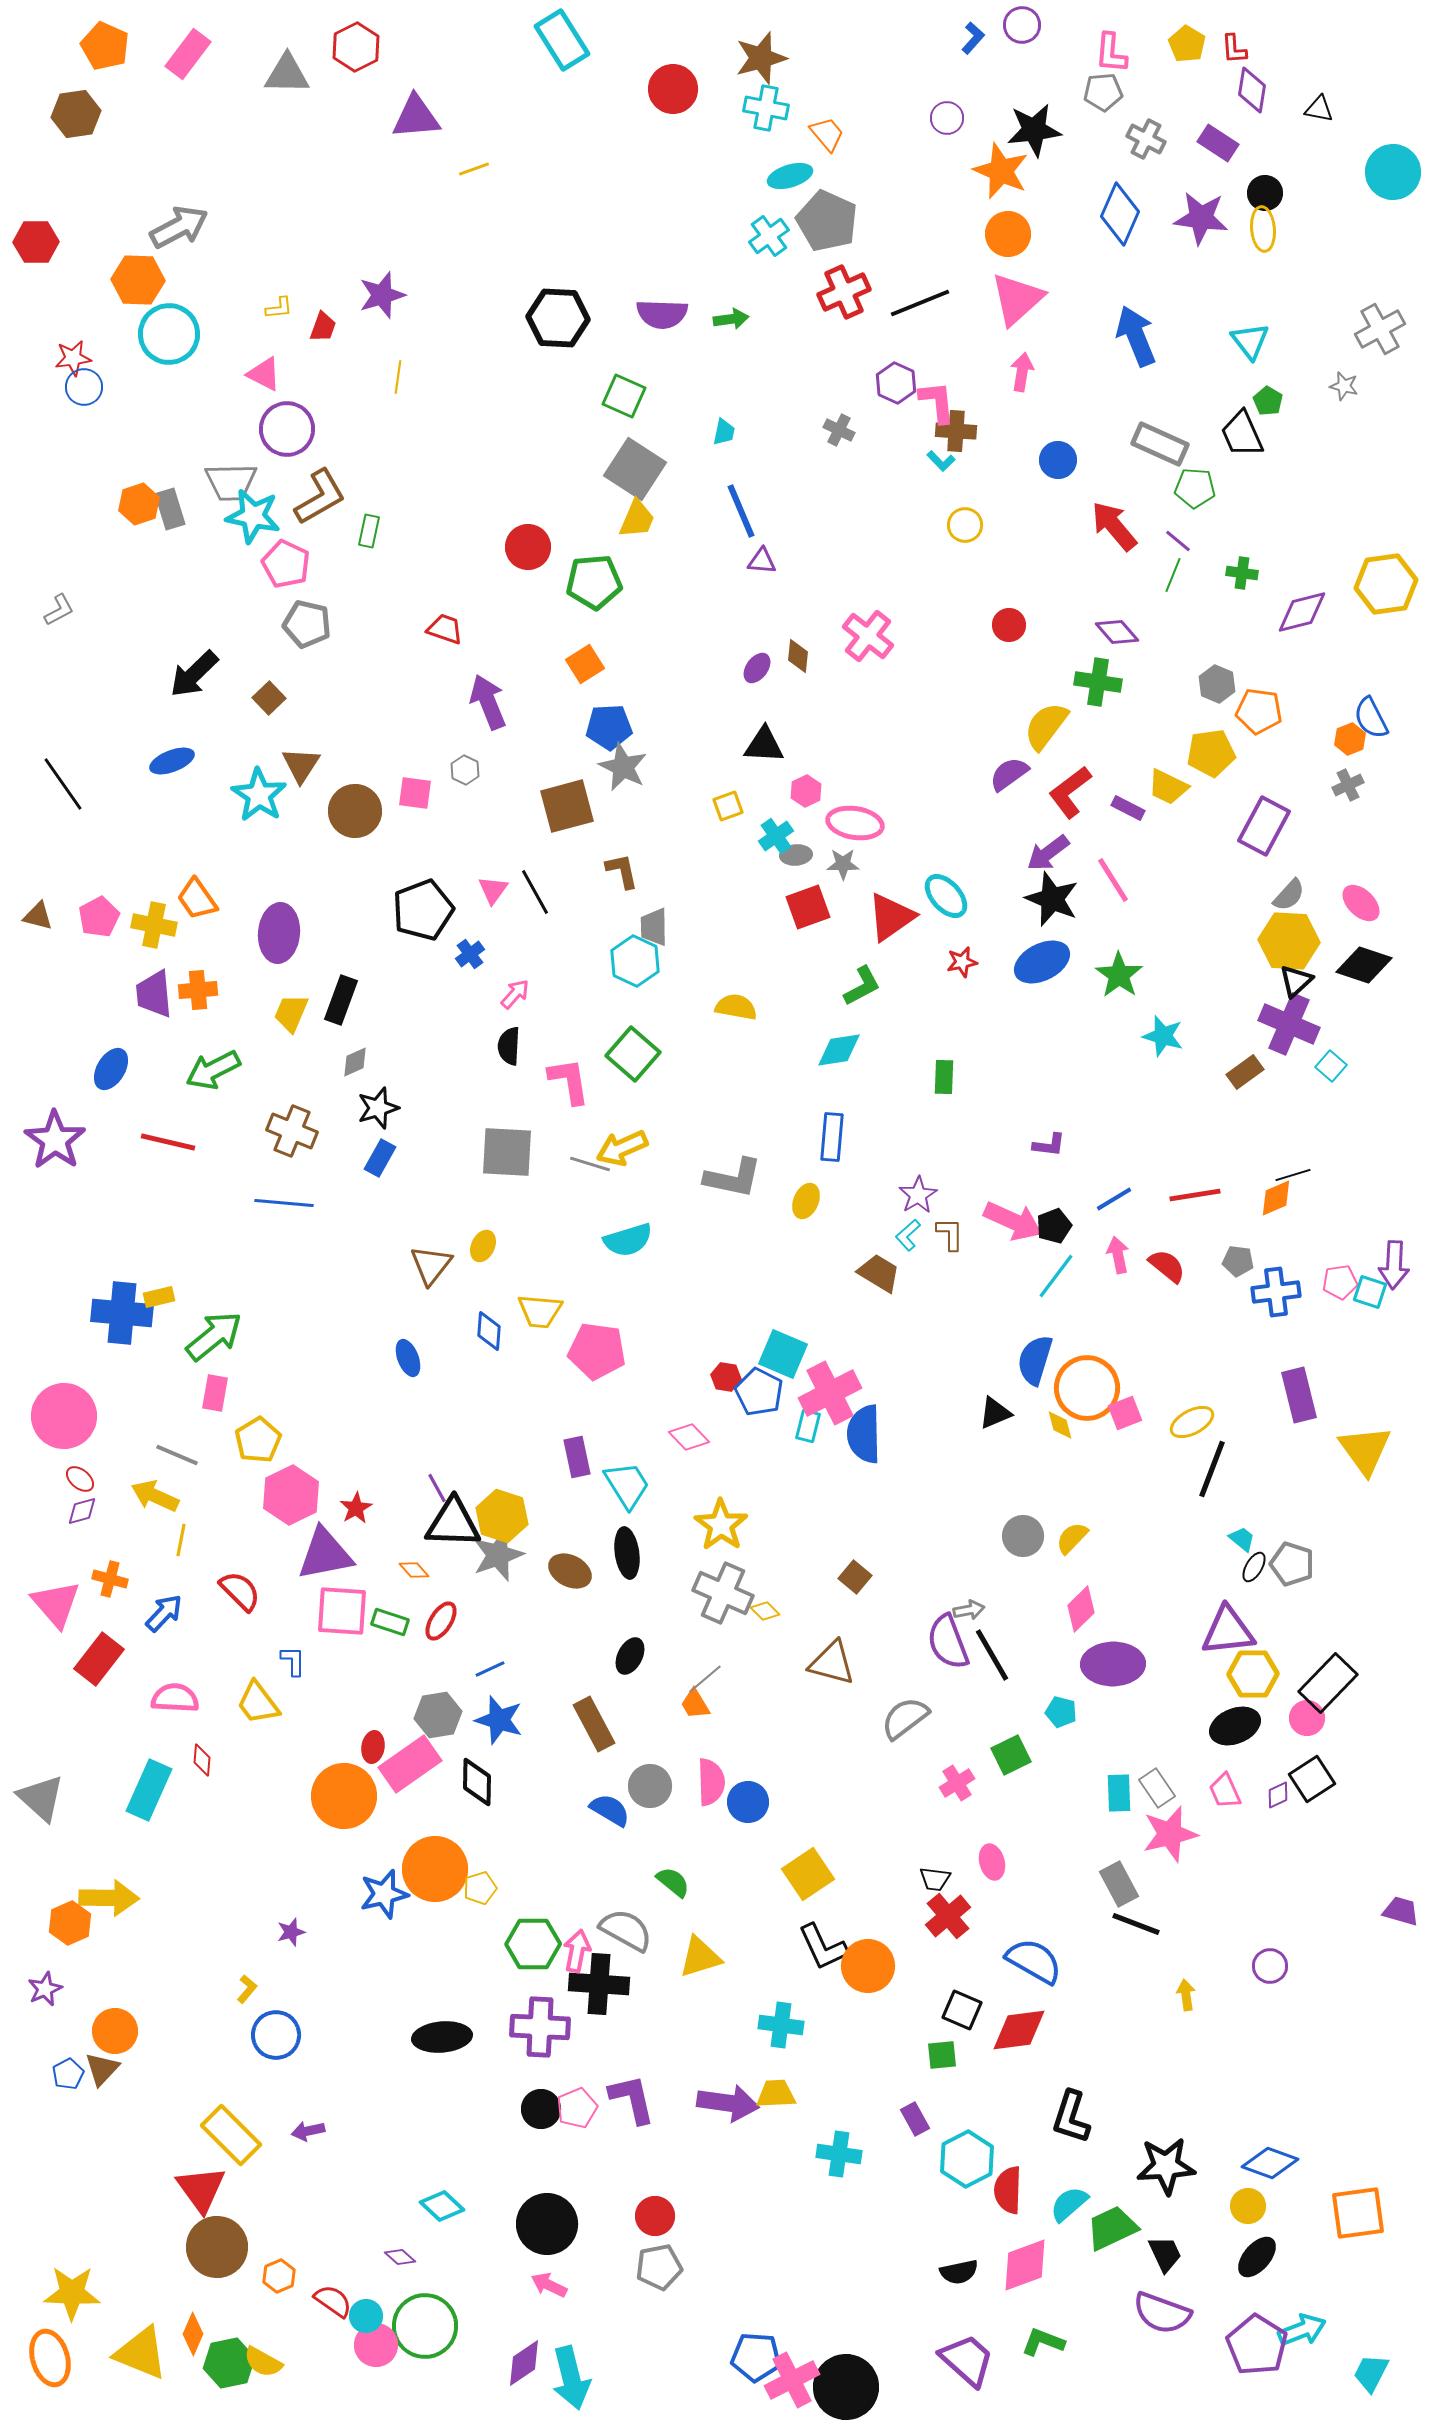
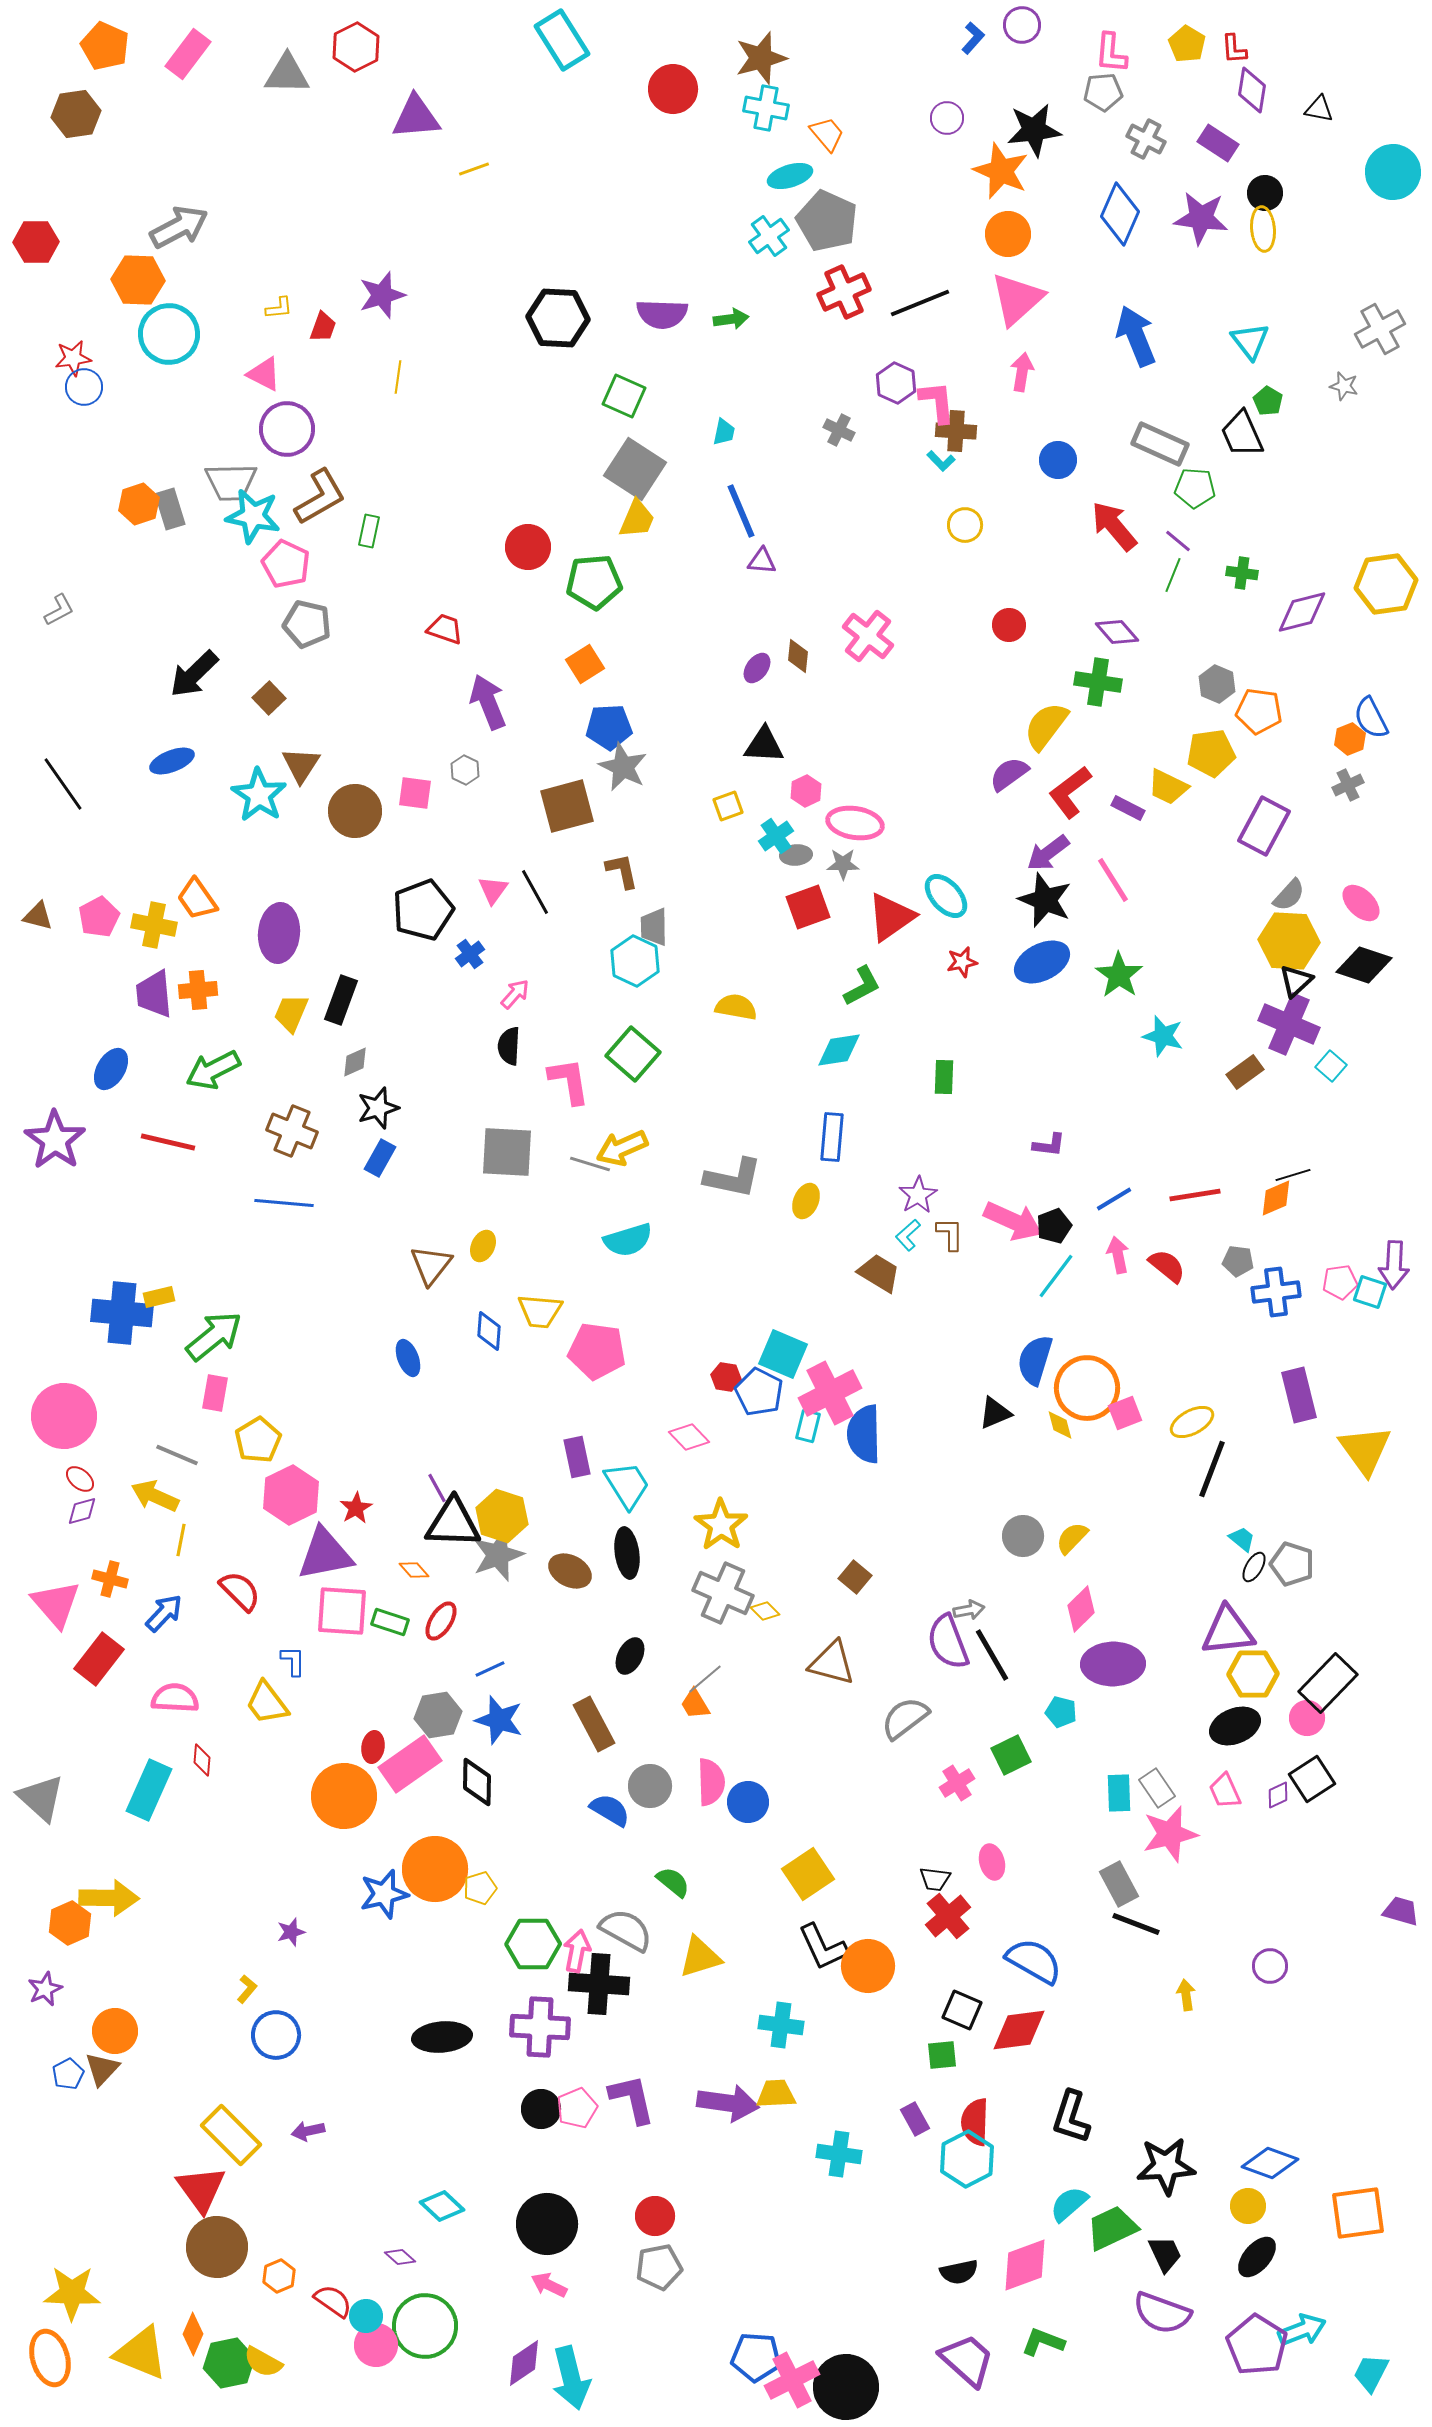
black star at (1052, 899): moved 7 px left, 1 px down
yellow trapezoid at (258, 1703): moved 9 px right
red semicircle at (1008, 2190): moved 33 px left, 68 px up
